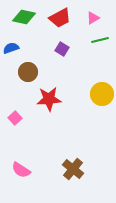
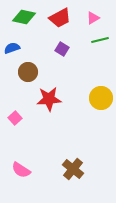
blue semicircle: moved 1 px right
yellow circle: moved 1 px left, 4 px down
